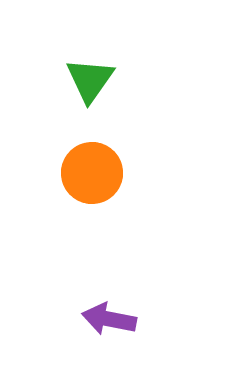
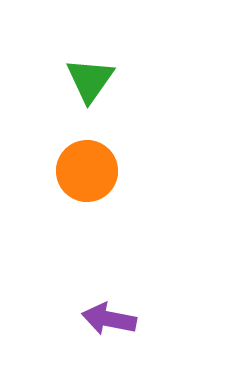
orange circle: moved 5 px left, 2 px up
